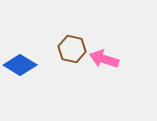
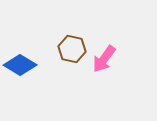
pink arrow: rotated 72 degrees counterclockwise
